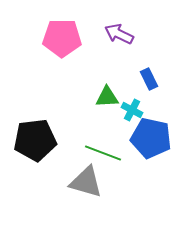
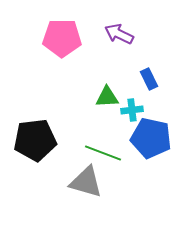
cyan cross: rotated 35 degrees counterclockwise
